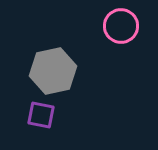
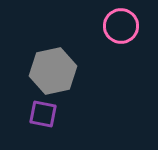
purple square: moved 2 px right, 1 px up
